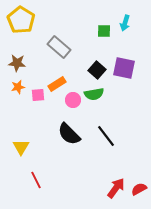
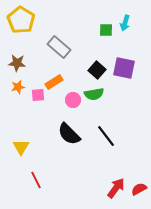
green square: moved 2 px right, 1 px up
orange rectangle: moved 3 px left, 2 px up
